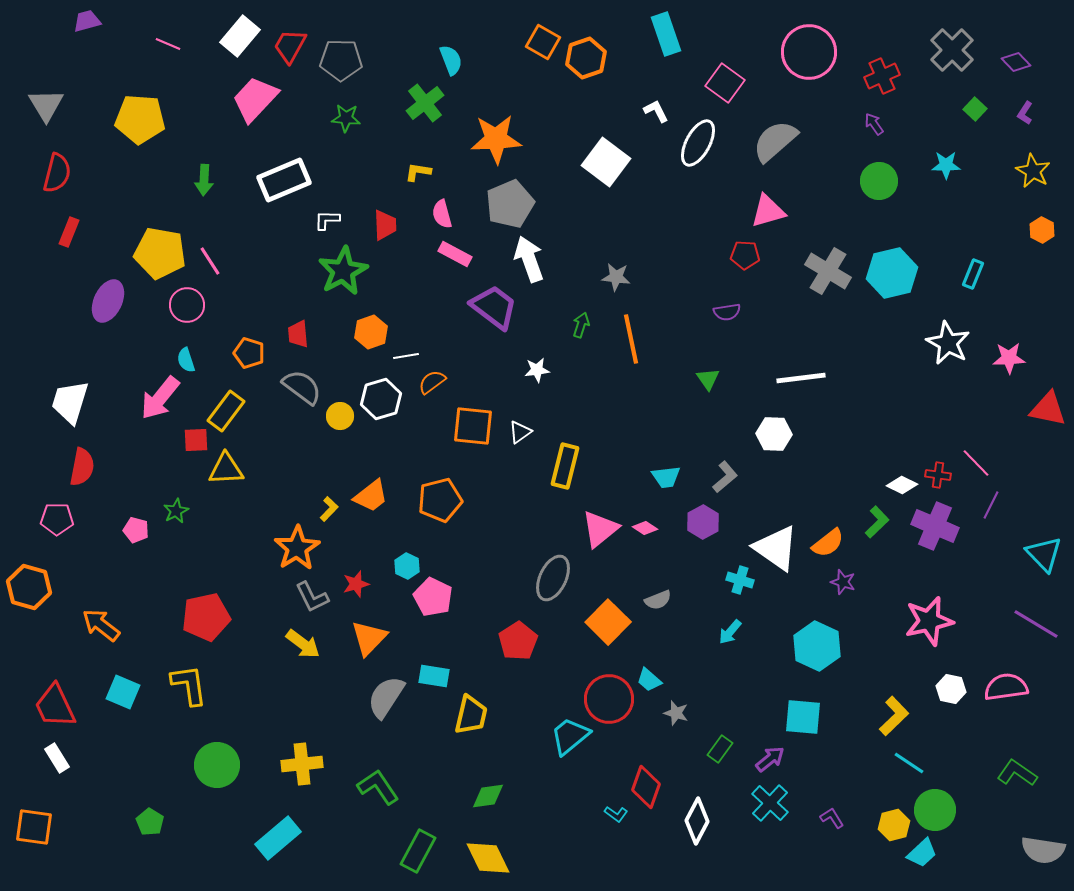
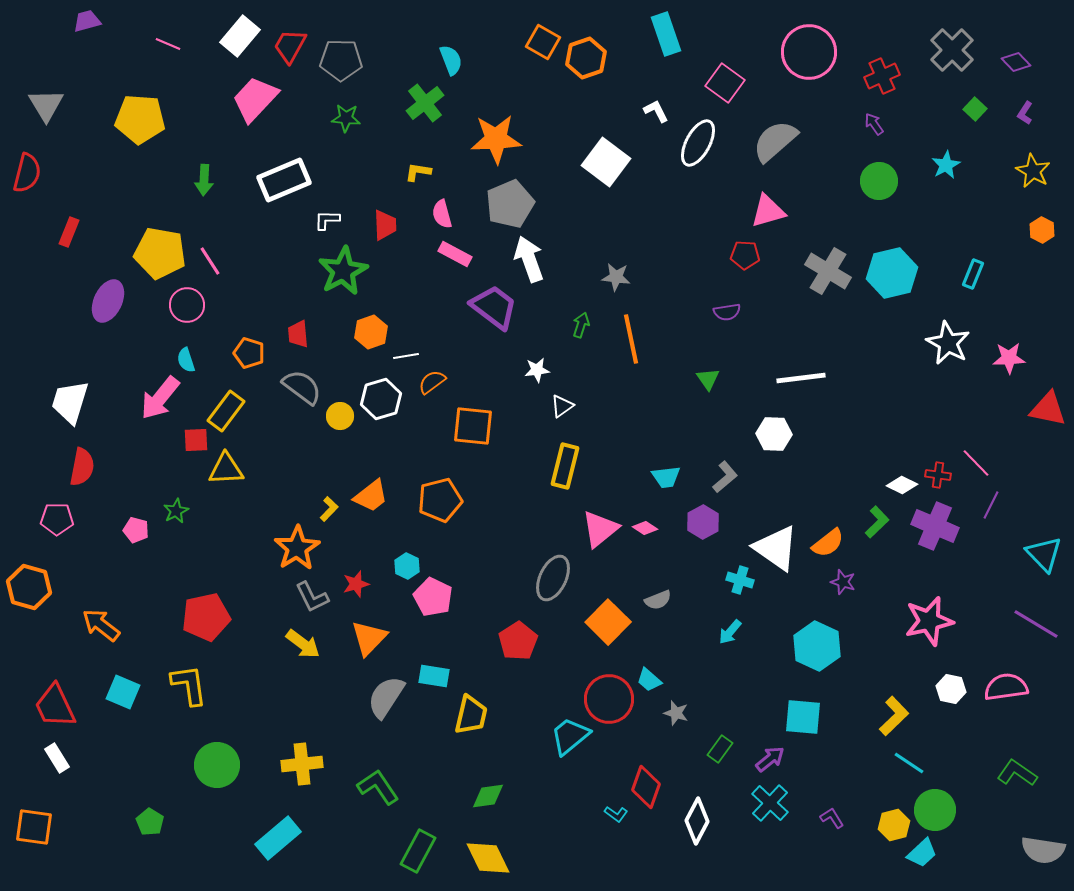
cyan star at (946, 165): rotated 28 degrees counterclockwise
red semicircle at (57, 173): moved 30 px left
white triangle at (520, 432): moved 42 px right, 26 px up
